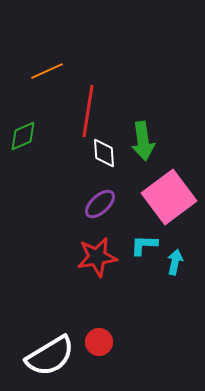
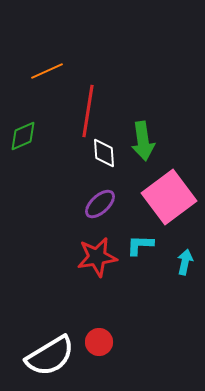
cyan L-shape: moved 4 px left
cyan arrow: moved 10 px right
